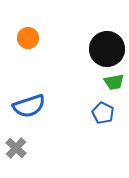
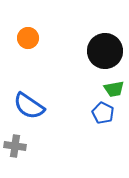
black circle: moved 2 px left, 2 px down
green trapezoid: moved 7 px down
blue semicircle: rotated 52 degrees clockwise
gray cross: moved 1 px left, 2 px up; rotated 35 degrees counterclockwise
